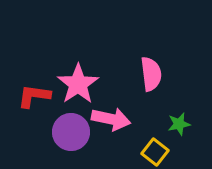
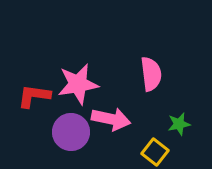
pink star: rotated 24 degrees clockwise
